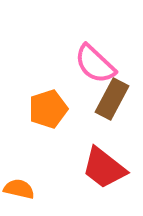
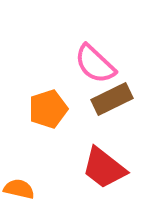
brown rectangle: rotated 36 degrees clockwise
